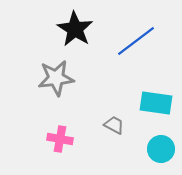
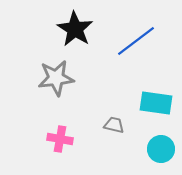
gray trapezoid: rotated 15 degrees counterclockwise
